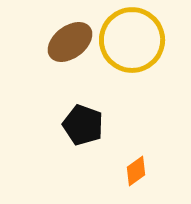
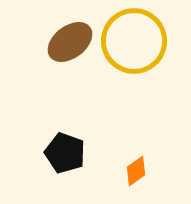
yellow circle: moved 2 px right, 1 px down
black pentagon: moved 18 px left, 28 px down
